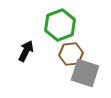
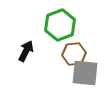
brown hexagon: moved 3 px right
gray square: rotated 12 degrees counterclockwise
